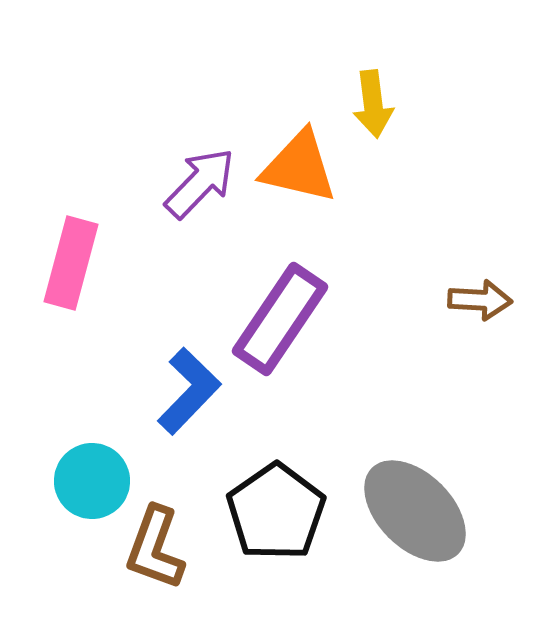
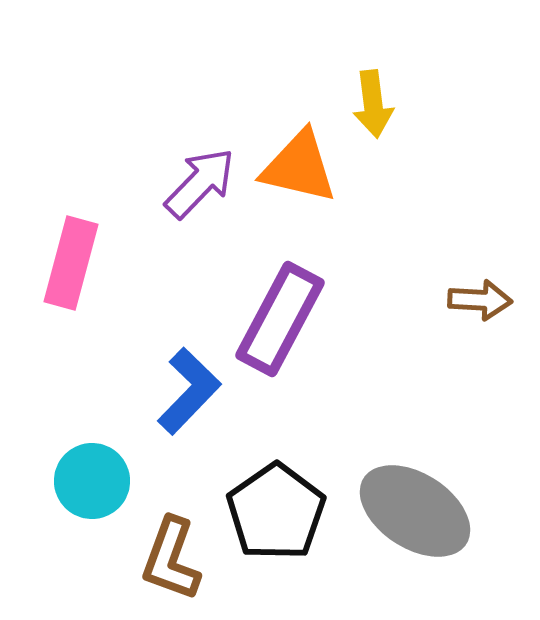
purple rectangle: rotated 6 degrees counterclockwise
gray ellipse: rotated 12 degrees counterclockwise
brown L-shape: moved 16 px right, 11 px down
